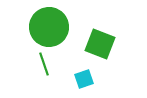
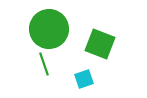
green circle: moved 2 px down
